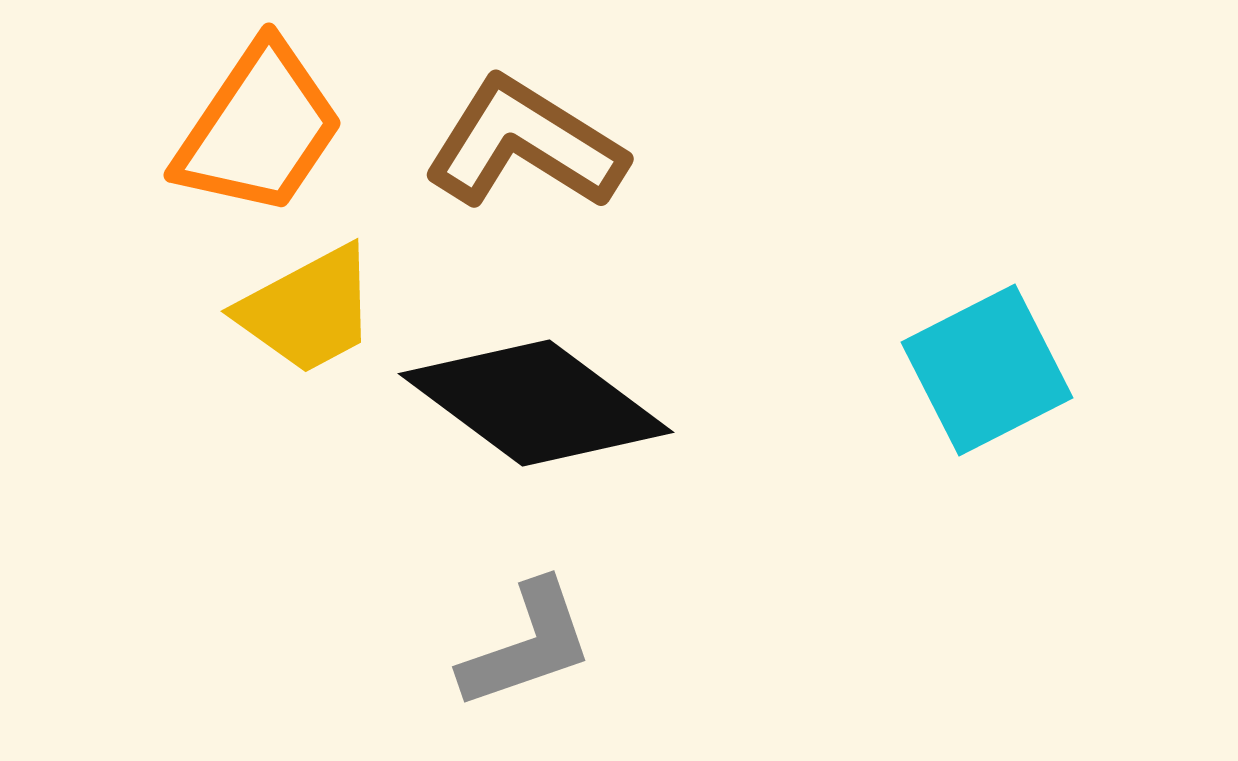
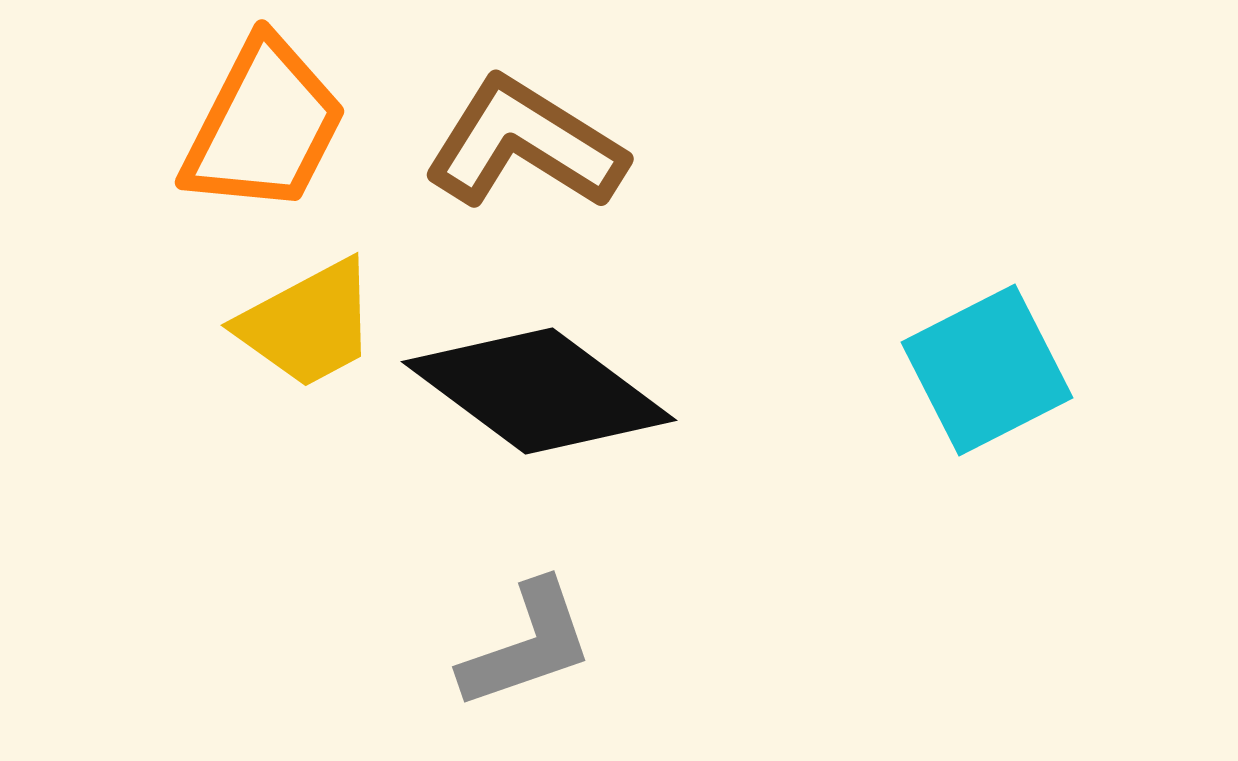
orange trapezoid: moved 5 px right, 3 px up; rotated 7 degrees counterclockwise
yellow trapezoid: moved 14 px down
black diamond: moved 3 px right, 12 px up
